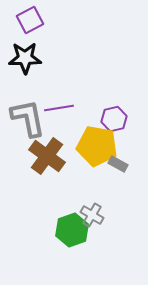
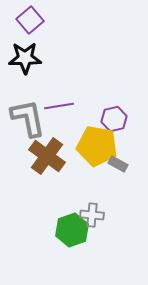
purple square: rotated 12 degrees counterclockwise
purple line: moved 2 px up
gray cross: rotated 25 degrees counterclockwise
